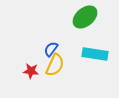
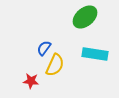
blue semicircle: moved 7 px left, 1 px up
red star: moved 10 px down
